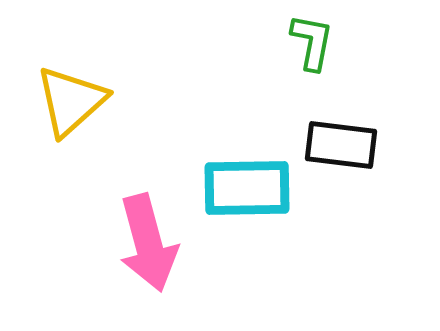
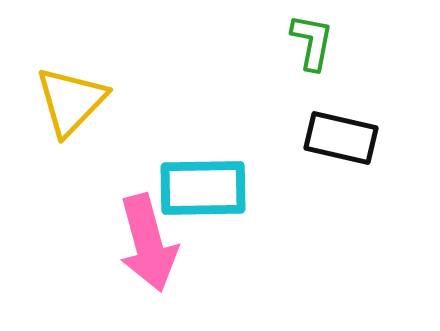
yellow triangle: rotated 4 degrees counterclockwise
black rectangle: moved 7 px up; rotated 6 degrees clockwise
cyan rectangle: moved 44 px left
